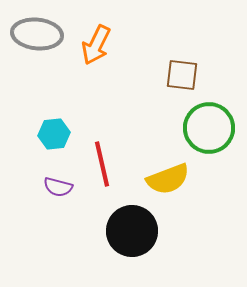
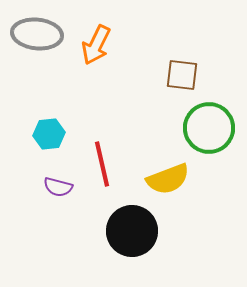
cyan hexagon: moved 5 px left
